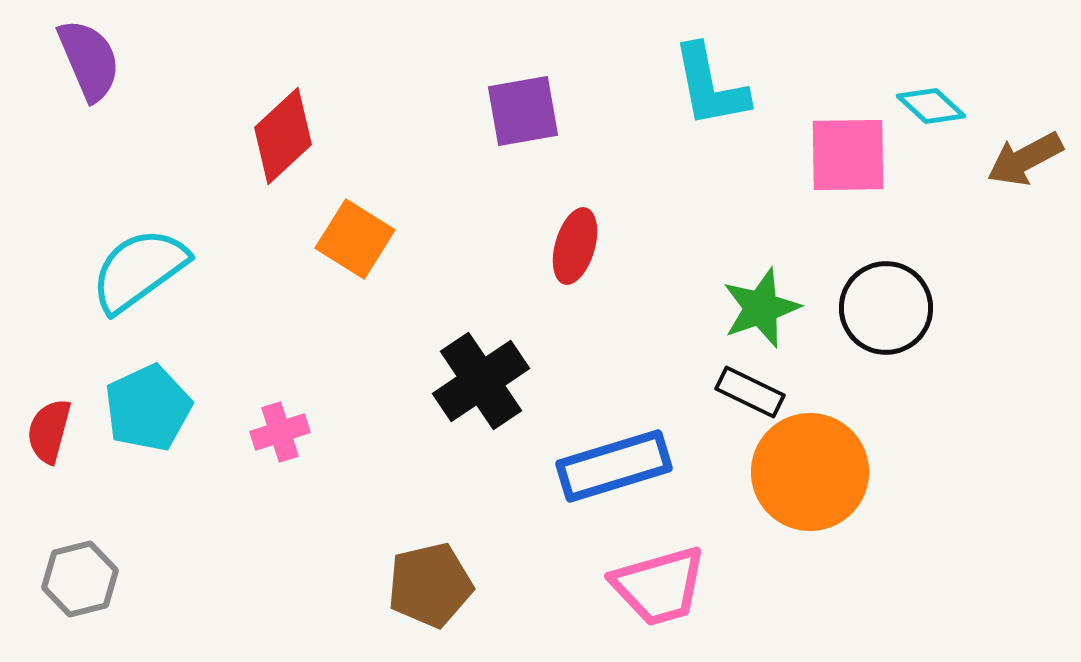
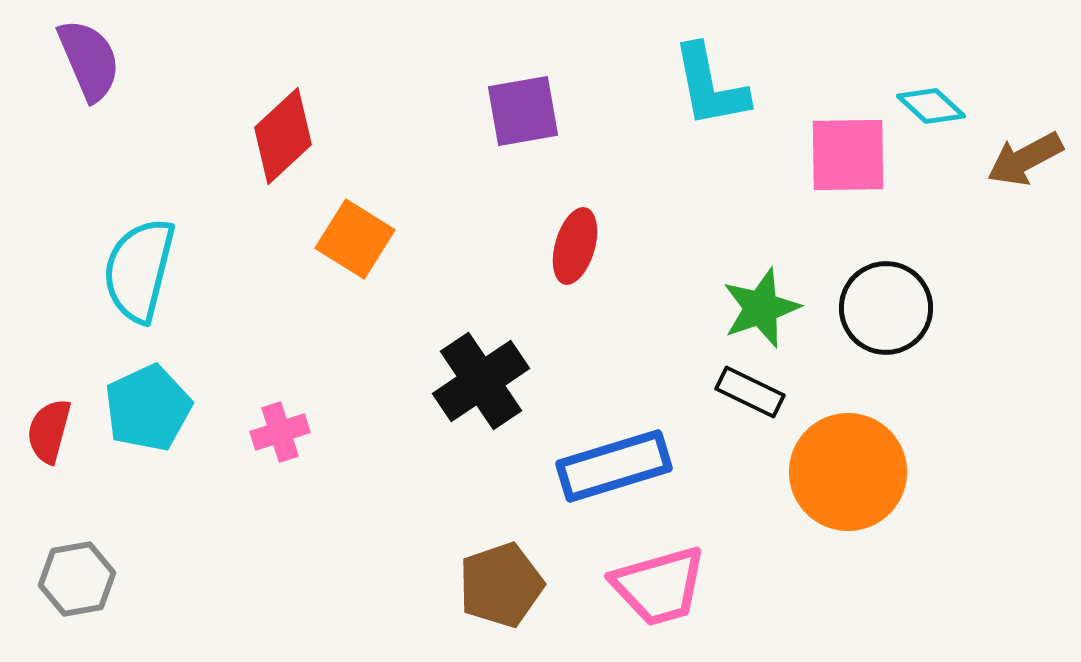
cyan semicircle: rotated 40 degrees counterclockwise
orange circle: moved 38 px right
gray hexagon: moved 3 px left; rotated 4 degrees clockwise
brown pentagon: moved 71 px right; rotated 6 degrees counterclockwise
